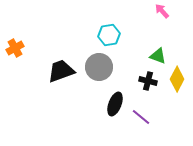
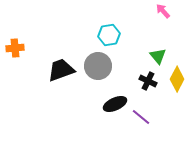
pink arrow: moved 1 px right
orange cross: rotated 24 degrees clockwise
green triangle: rotated 30 degrees clockwise
gray circle: moved 1 px left, 1 px up
black trapezoid: moved 1 px up
black cross: rotated 12 degrees clockwise
black ellipse: rotated 45 degrees clockwise
